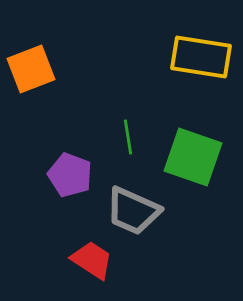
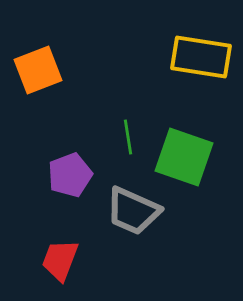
orange square: moved 7 px right, 1 px down
green square: moved 9 px left
purple pentagon: rotated 30 degrees clockwise
red trapezoid: moved 32 px left; rotated 102 degrees counterclockwise
